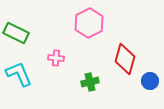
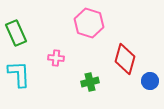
pink hexagon: rotated 16 degrees counterclockwise
green rectangle: rotated 40 degrees clockwise
cyan L-shape: rotated 20 degrees clockwise
